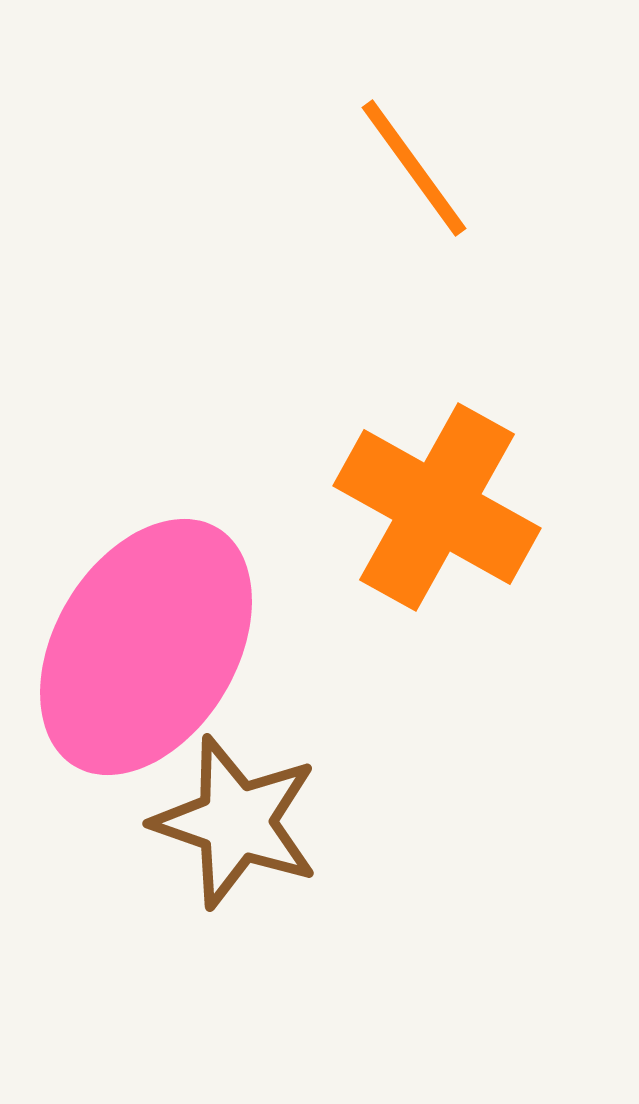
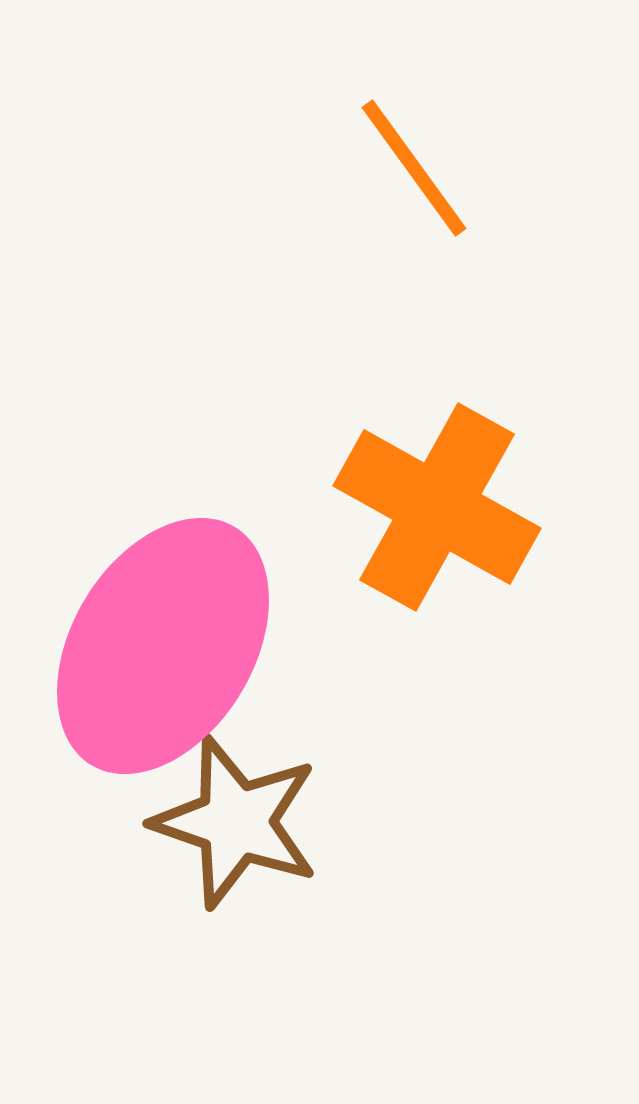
pink ellipse: moved 17 px right, 1 px up
